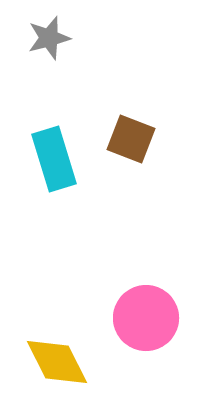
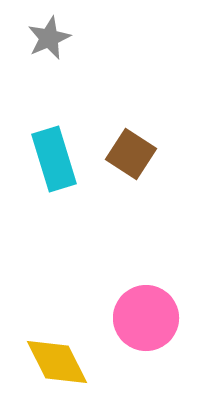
gray star: rotated 9 degrees counterclockwise
brown square: moved 15 px down; rotated 12 degrees clockwise
